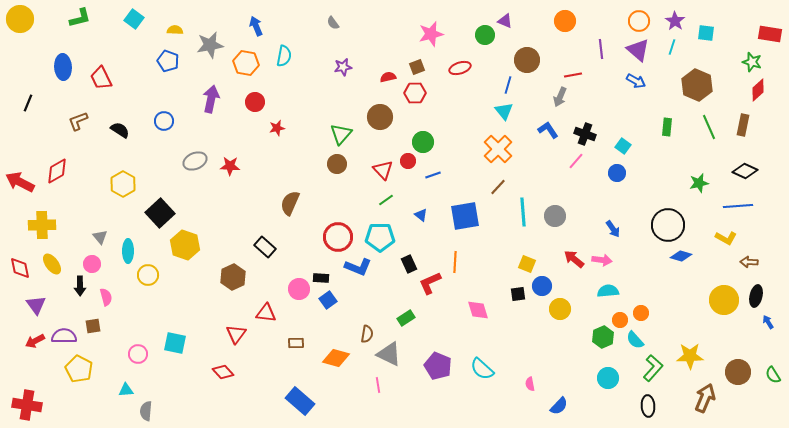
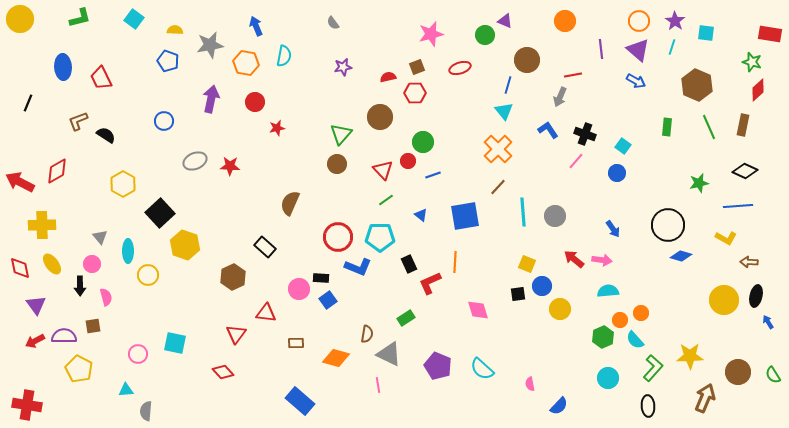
black semicircle at (120, 130): moved 14 px left, 5 px down
